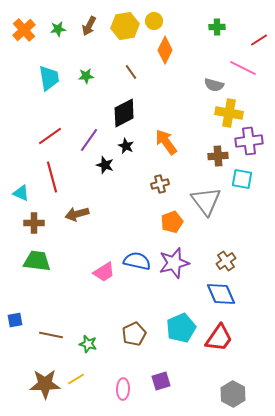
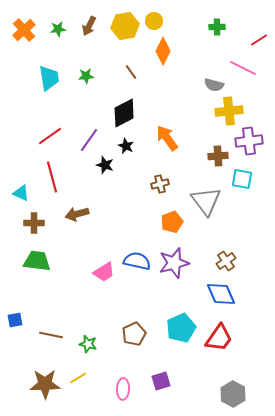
orange diamond at (165, 50): moved 2 px left, 1 px down
yellow cross at (229, 113): moved 2 px up; rotated 16 degrees counterclockwise
orange arrow at (166, 142): moved 1 px right, 4 px up
yellow line at (76, 379): moved 2 px right, 1 px up
